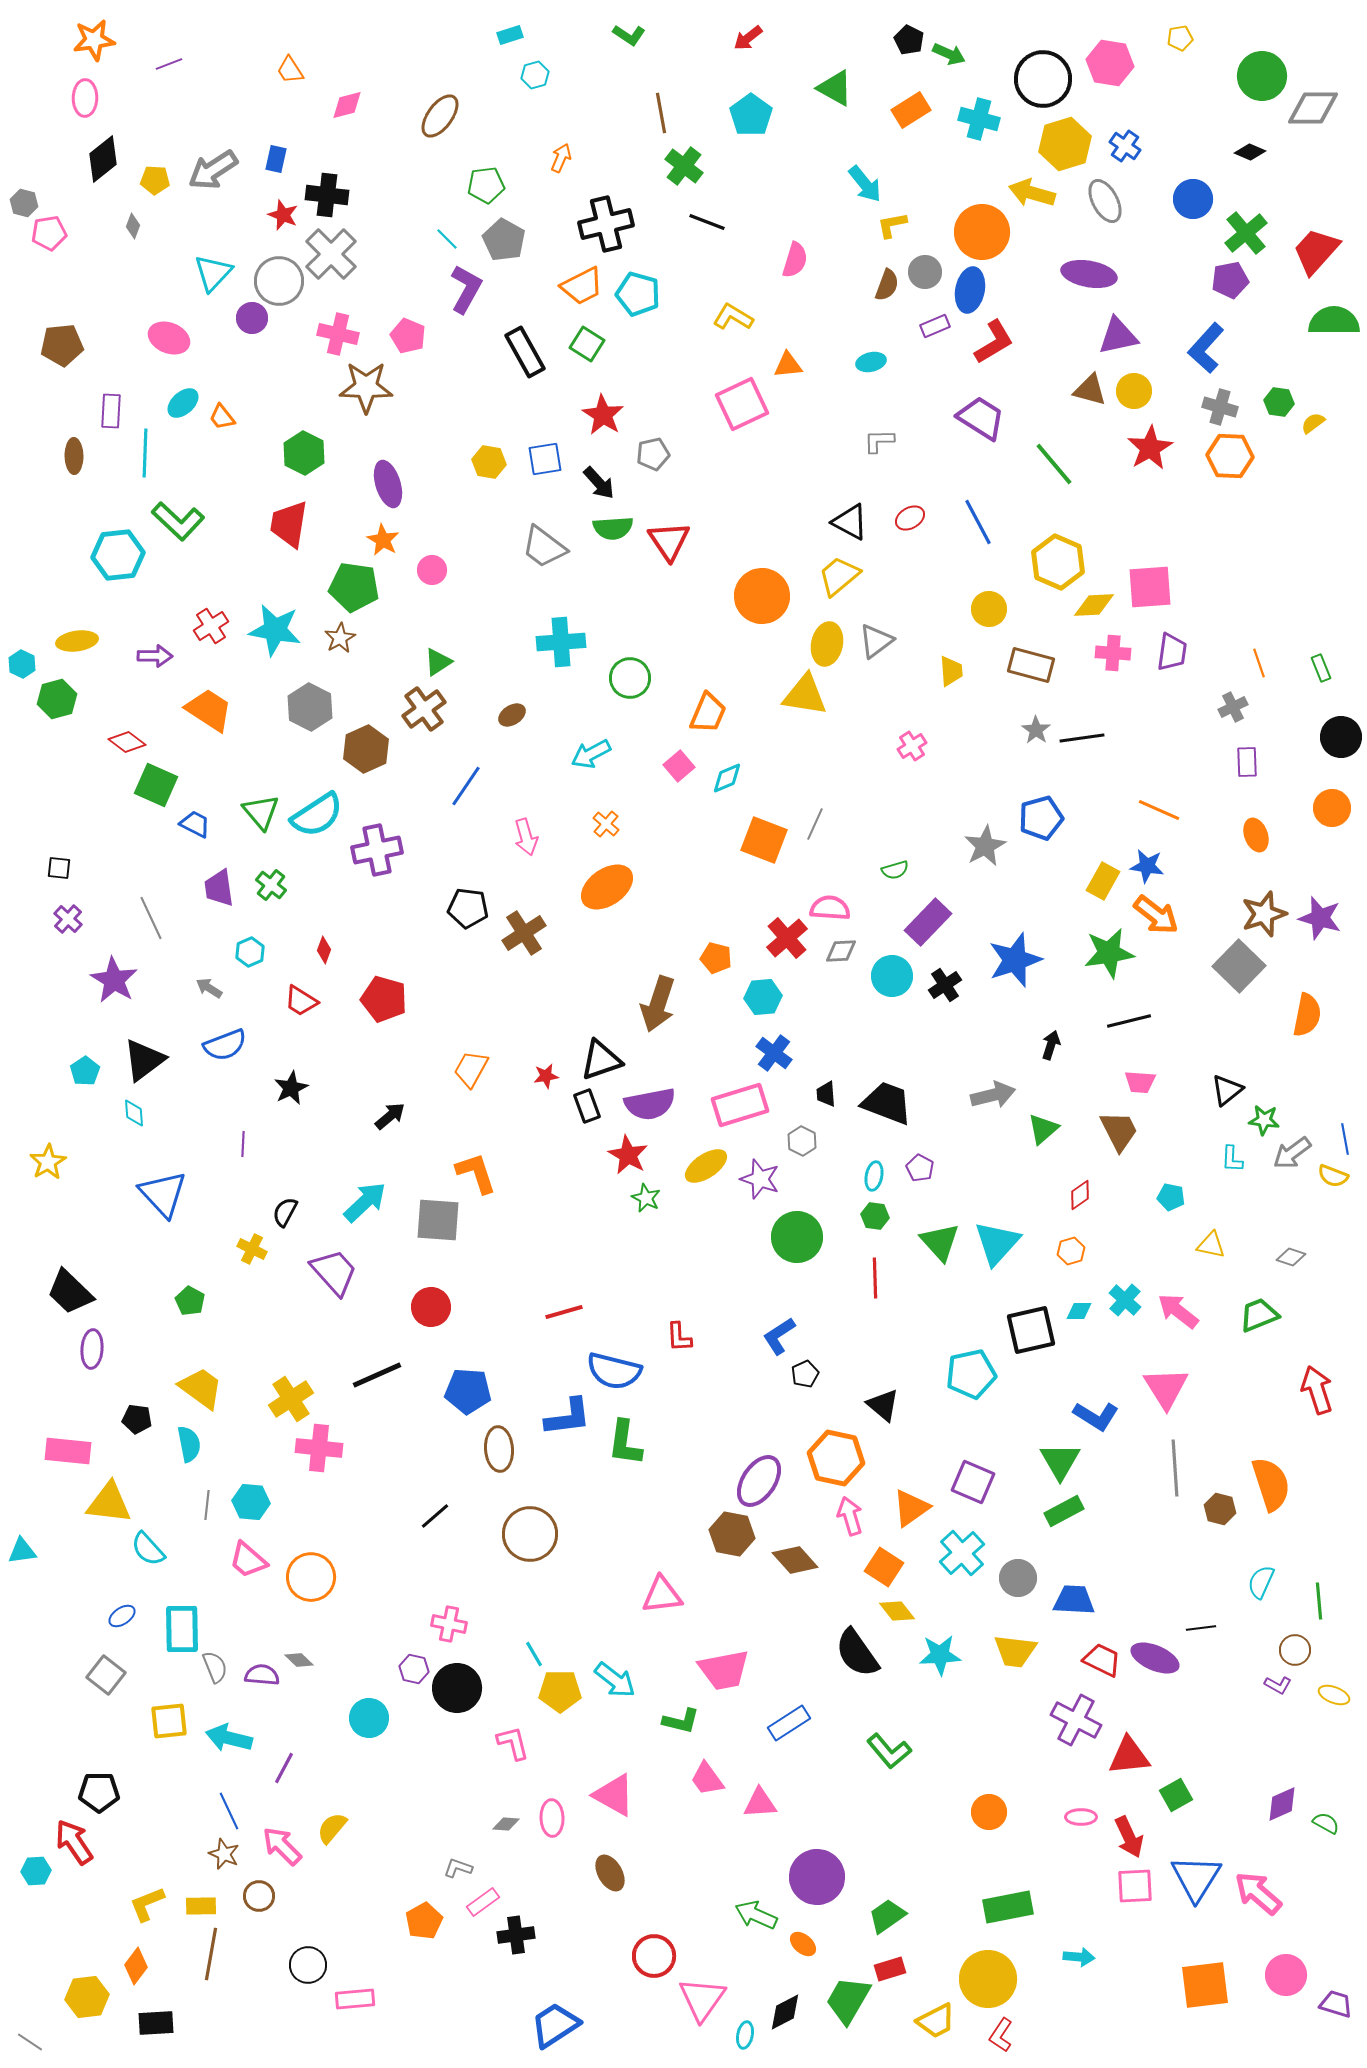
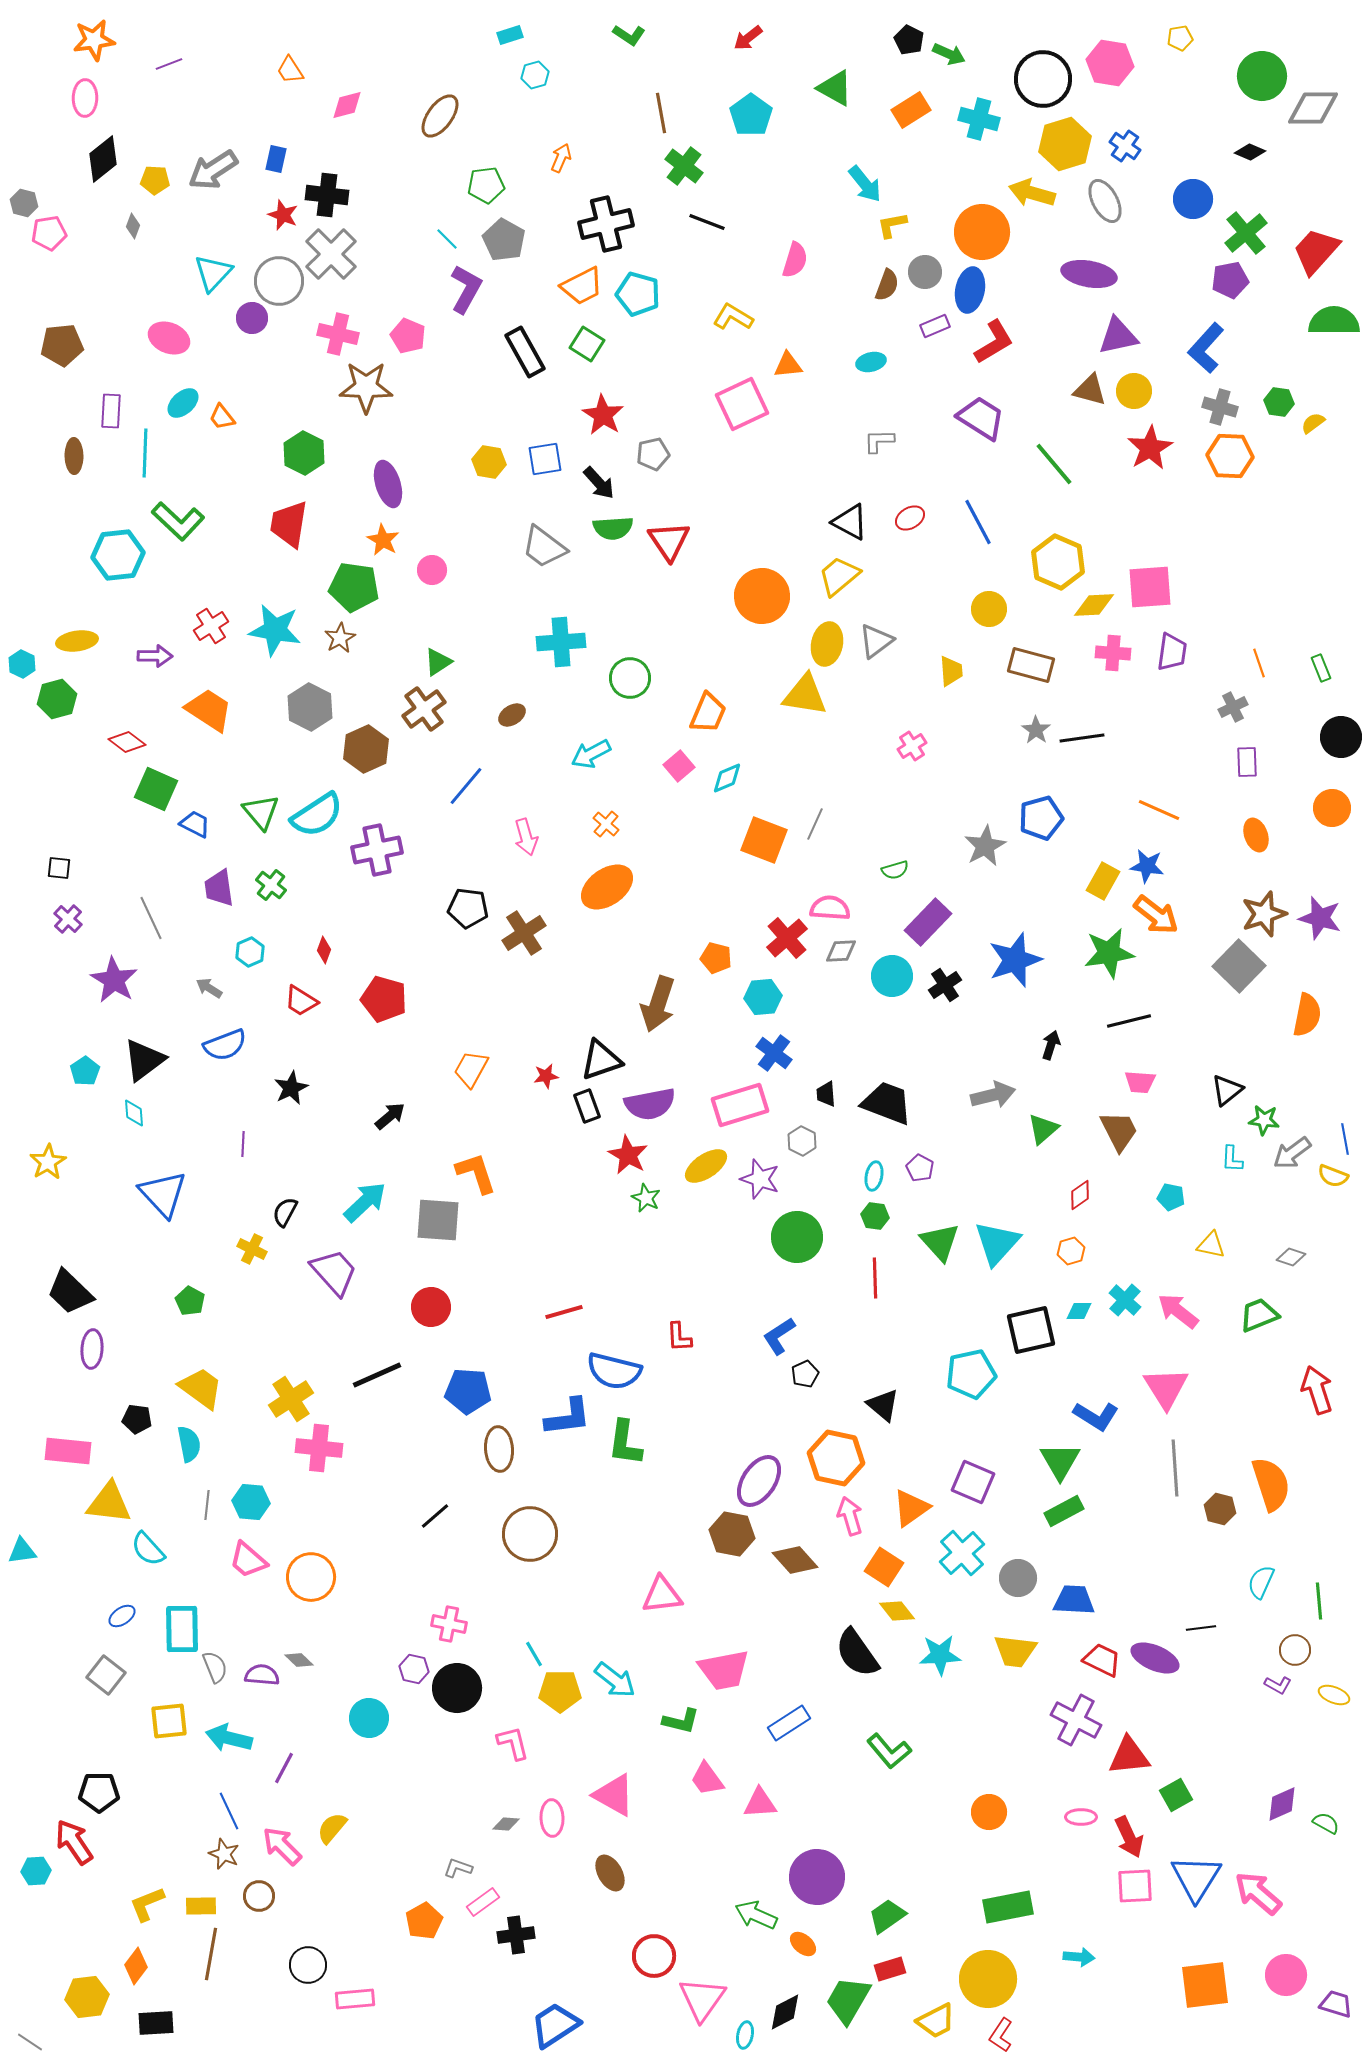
green square at (156, 785): moved 4 px down
blue line at (466, 786): rotated 6 degrees clockwise
